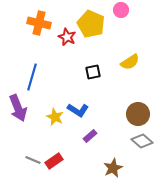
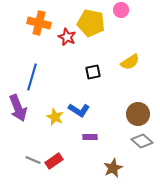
yellow pentagon: moved 1 px up; rotated 12 degrees counterclockwise
blue L-shape: moved 1 px right
purple rectangle: moved 1 px down; rotated 40 degrees clockwise
